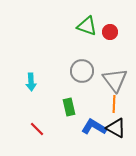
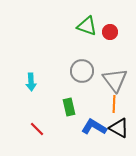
black triangle: moved 3 px right
